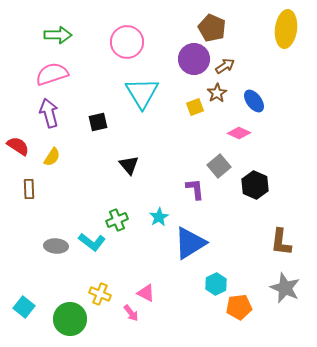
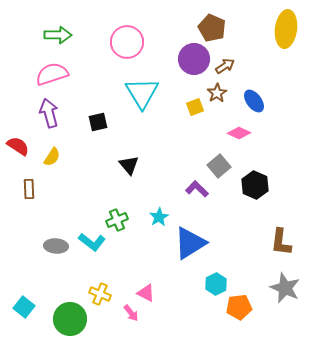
purple L-shape: moved 2 px right; rotated 40 degrees counterclockwise
